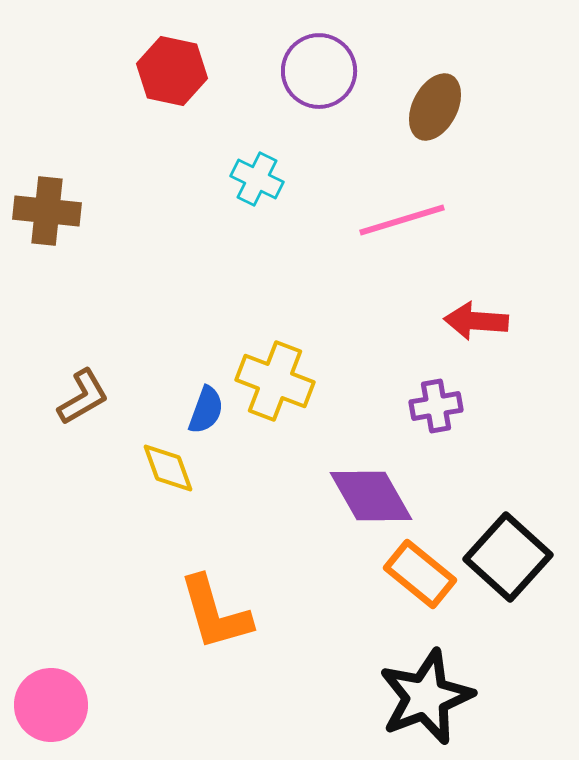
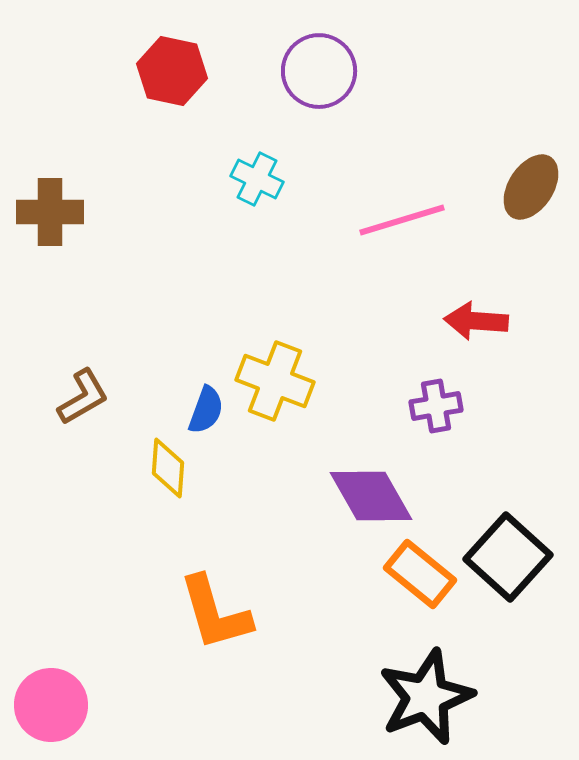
brown ellipse: moved 96 px right, 80 px down; rotated 6 degrees clockwise
brown cross: moved 3 px right, 1 px down; rotated 6 degrees counterclockwise
yellow diamond: rotated 24 degrees clockwise
